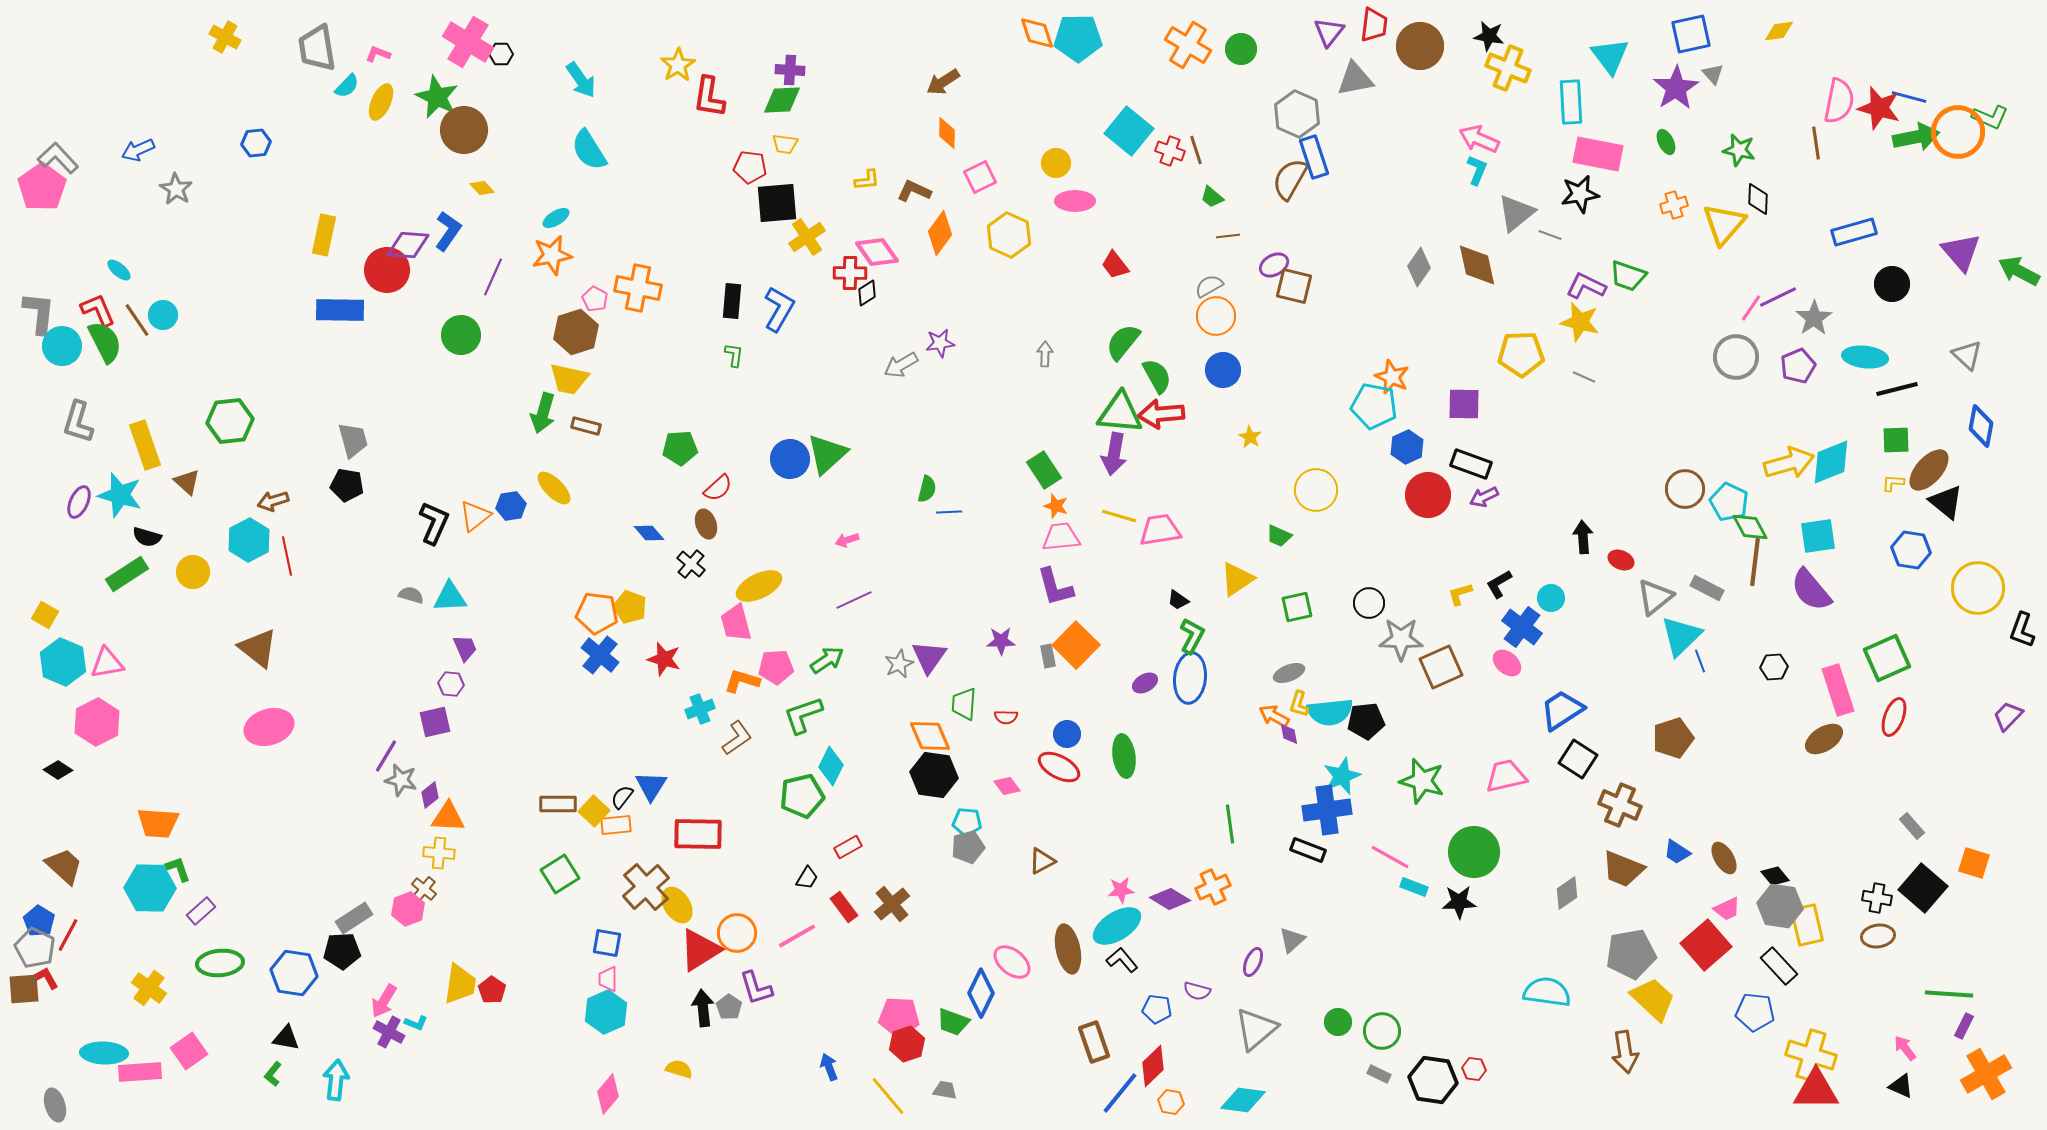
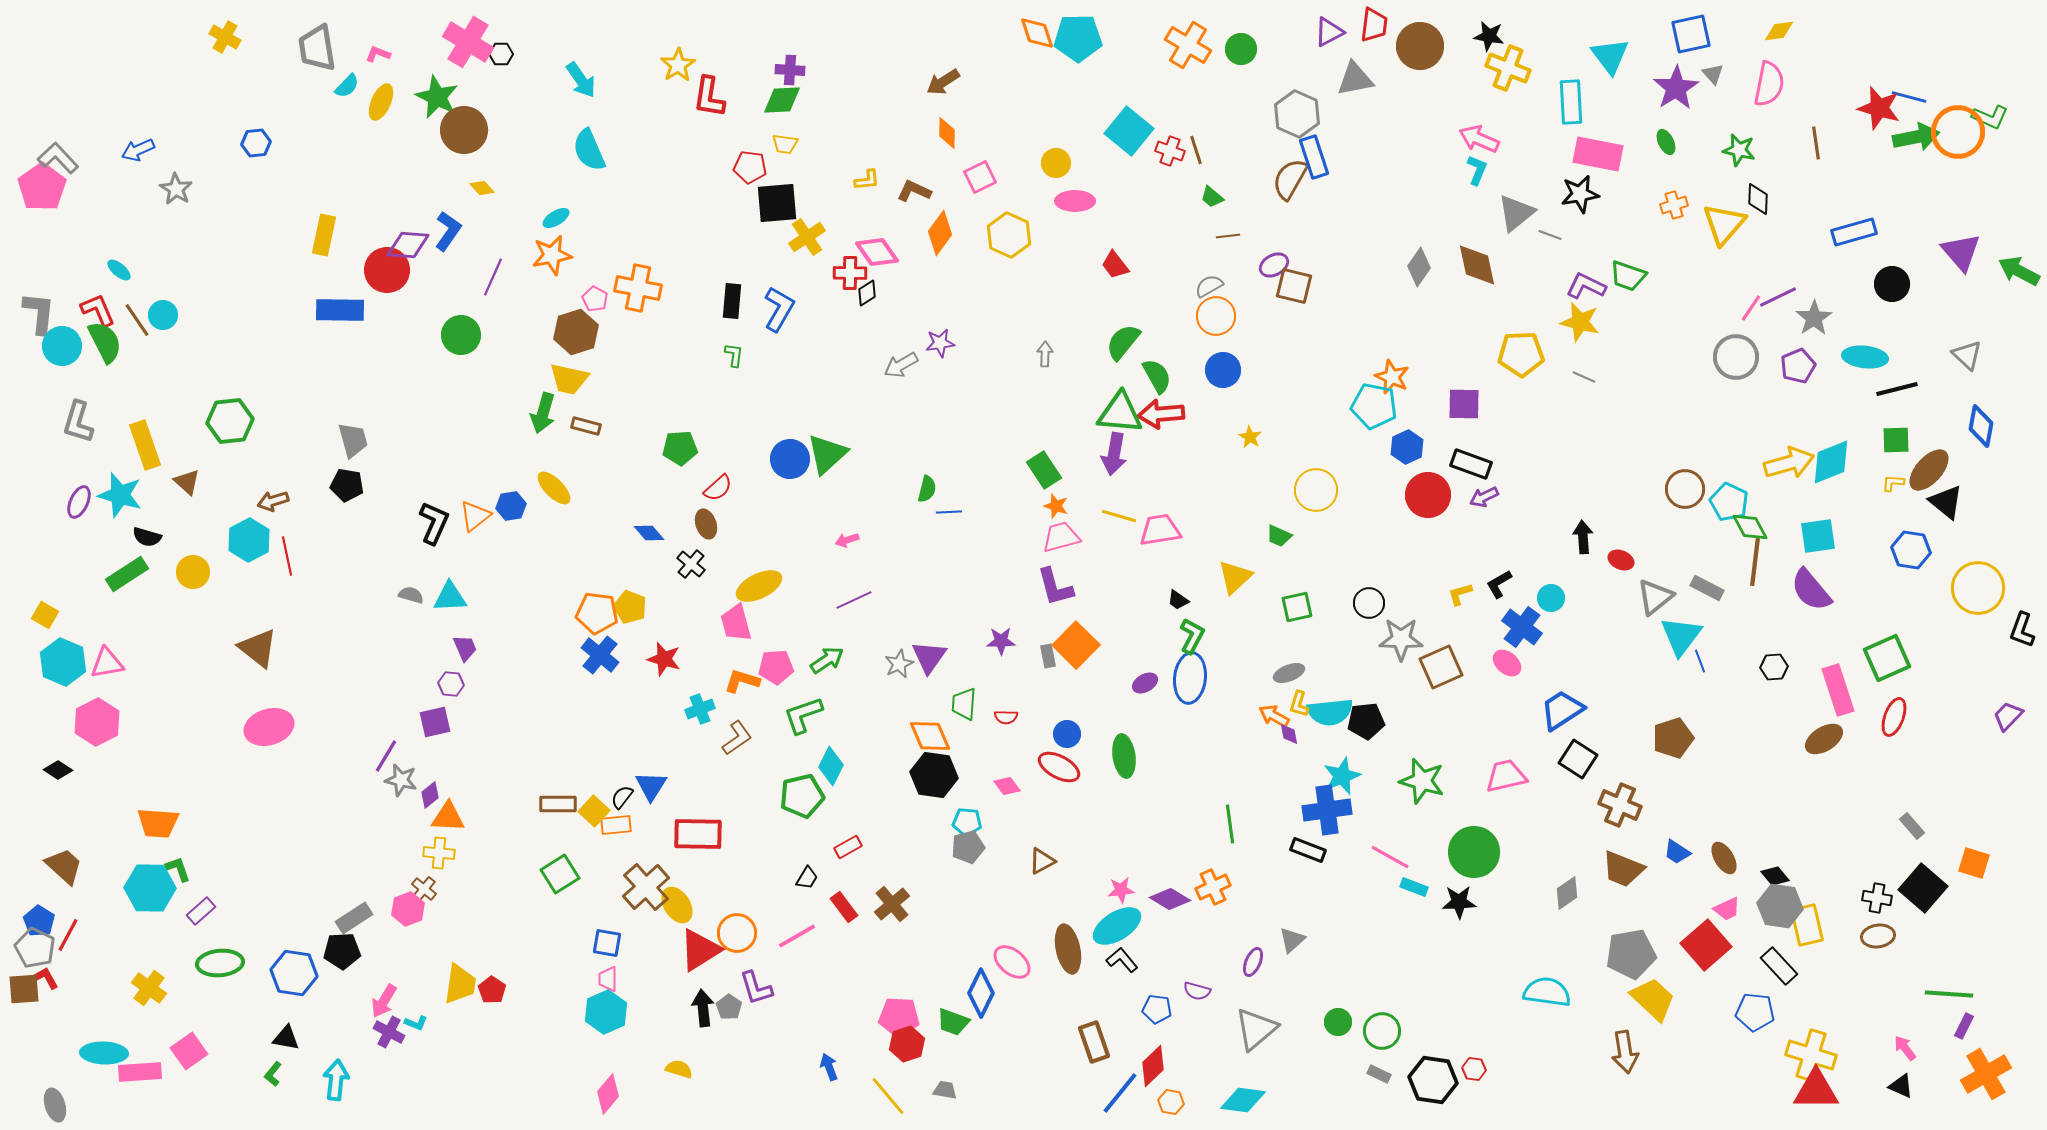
purple triangle at (1329, 32): rotated 24 degrees clockwise
pink semicircle at (1839, 101): moved 70 px left, 17 px up
cyan semicircle at (589, 150): rotated 9 degrees clockwise
pink trapezoid at (1061, 537): rotated 9 degrees counterclockwise
yellow triangle at (1237, 579): moved 2 px left, 2 px up; rotated 9 degrees counterclockwise
cyan triangle at (1681, 636): rotated 9 degrees counterclockwise
